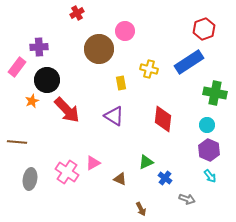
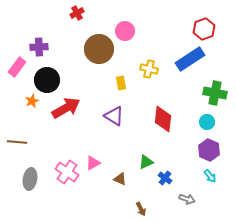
blue rectangle: moved 1 px right, 3 px up
red arrow: moved 1 px left, 2 px up; rotated 76 degrees counterclockwise
cyan circle: moved 3 px up
